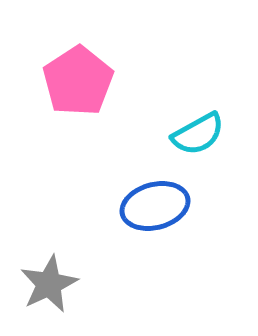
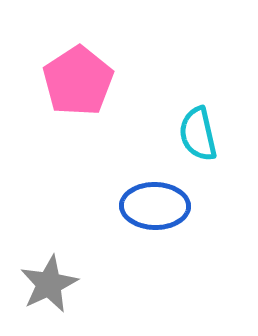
cyan semicircle: rotated 106 degrees clockwise
blue ellipse: rotated 16 degrees clockwise
